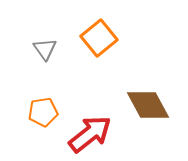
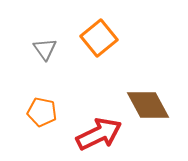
orange pentagon: moved 1 px left; rotated 20 degrees clockwise
red arrow: moved 9 px right; rotated 12 degrees clockwise
